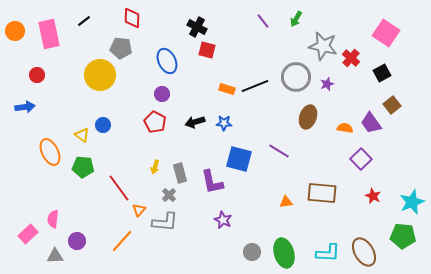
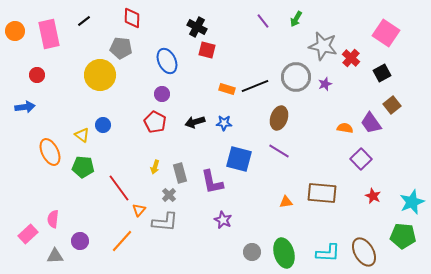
purple star at (327, 84): moved 2 px left
brown ellipse at (308, 117): moved 29 px left, 1 px down
purple circle at (77, 241): moved 3 px right
